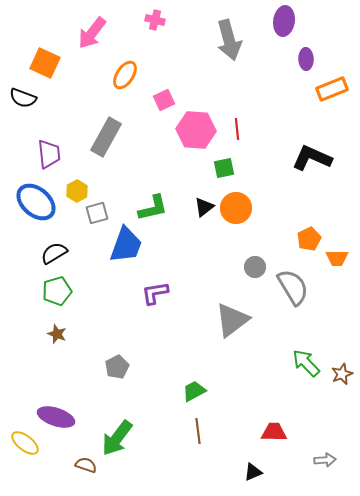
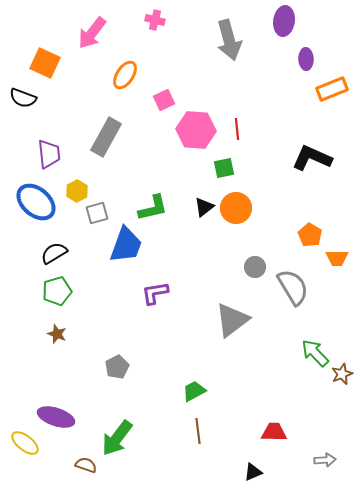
orange pentagon at (309, 239): moved 1 px right, 4 px up; rotated 15 degrees counterclockwise
green arrow at (306, 363): moved 9 px right, 10 px up
